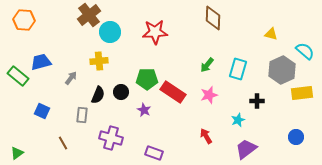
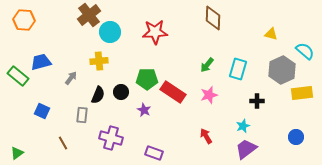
cyan star: moved 5 px right, 6 px down
